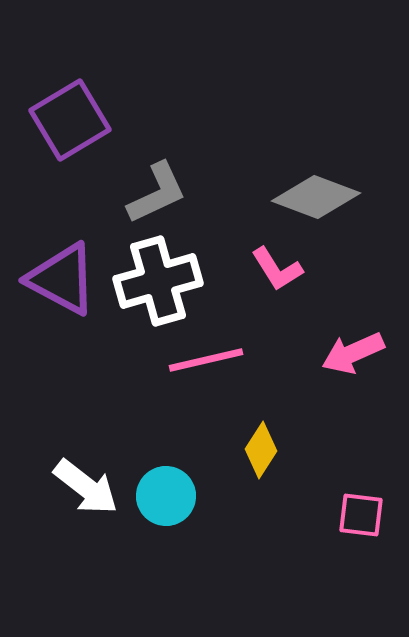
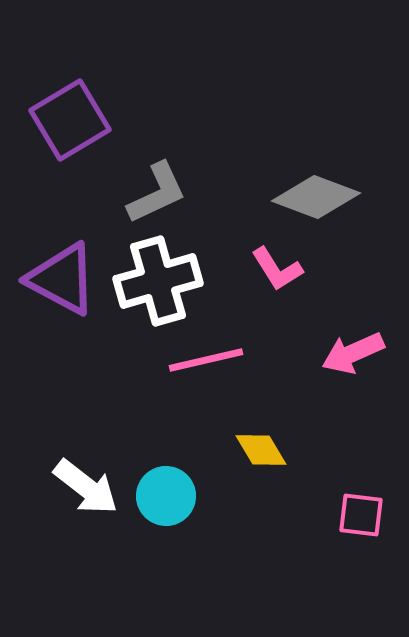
yellow diamond: rotated 64 degrees counterclockwise
